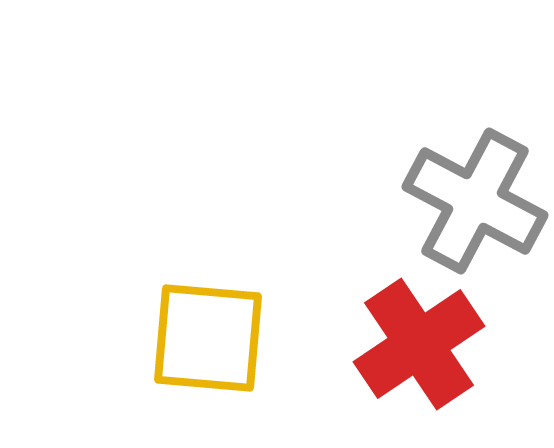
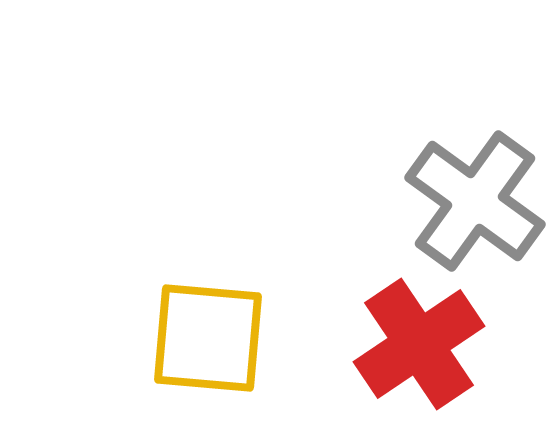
gray cross: rotated 8 degrees clockwise
